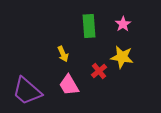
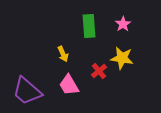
yellow star: moved 1 px down
